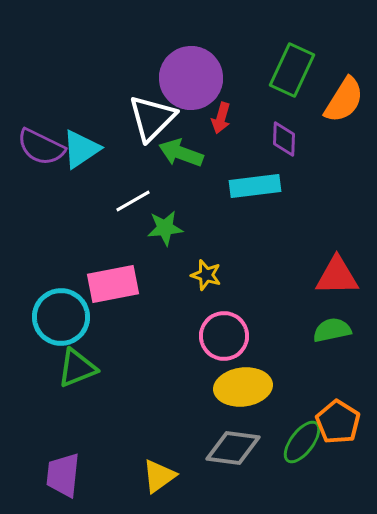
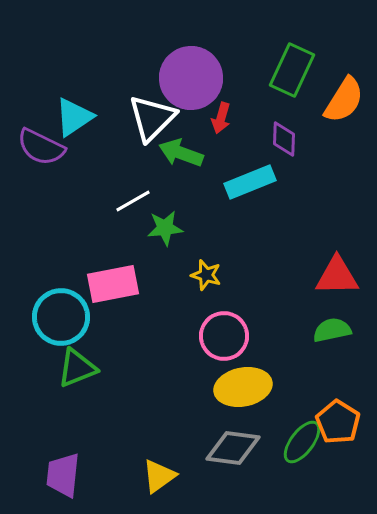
cyan triangle: moved 7 px left, 32 px up
cyan rectangle: moved 5 px left, 4 px up; rotated 15 degrees counterclockwise
yellow ellipse: rotated 4 degrees counterclockwise
